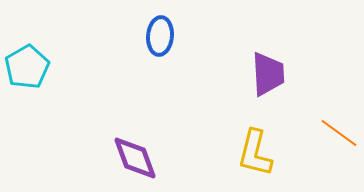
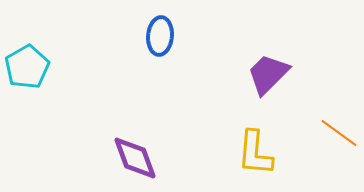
purple trapezoid: rotated 132 degrees counterclockwise
yellow L-shape: rotated 9 degrees counterclockwise
